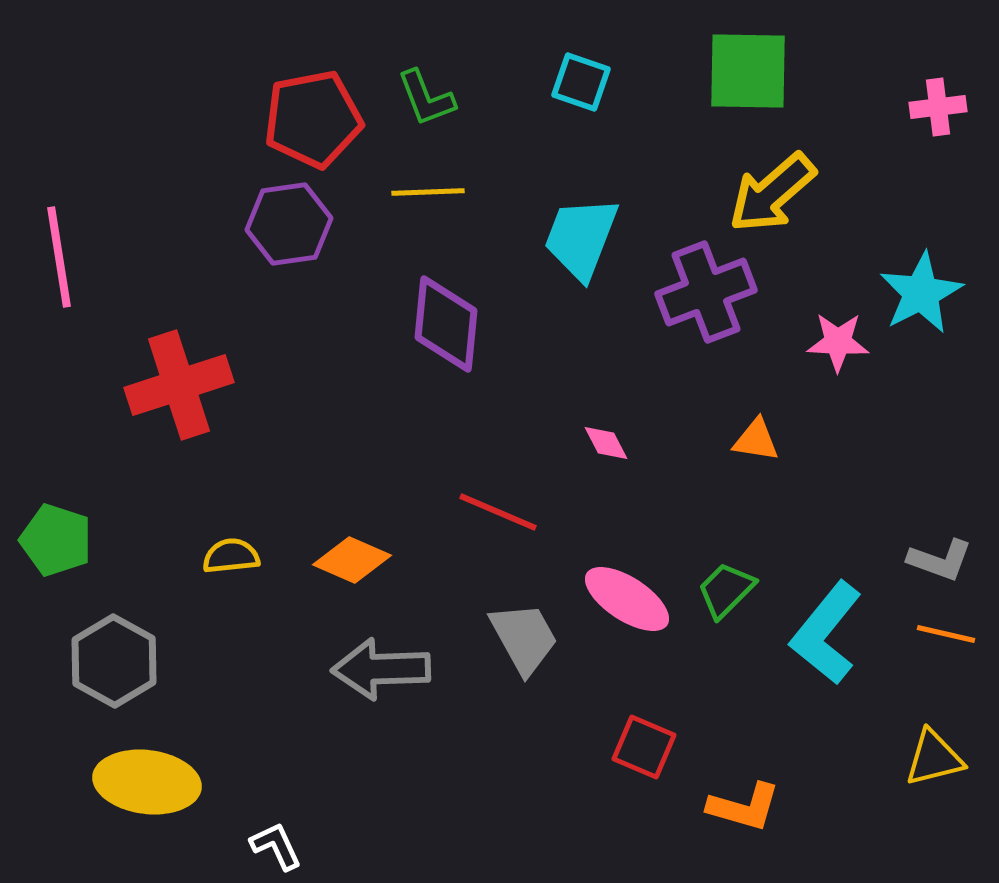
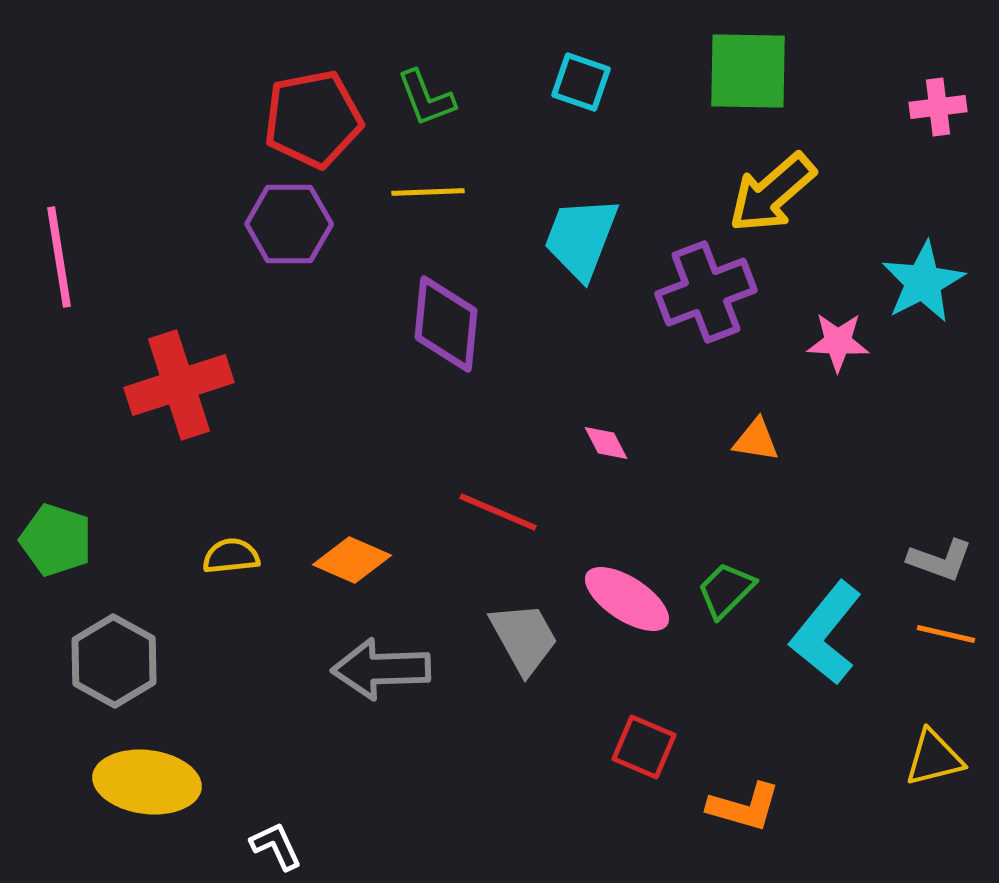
purple hexagon: rotated 8 degrees clockwise
cyan star: moved 2 px right, 11 px up
